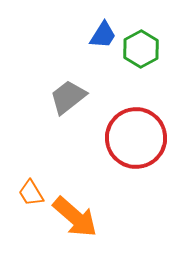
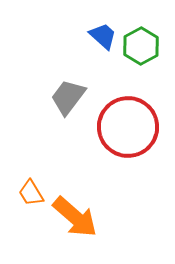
blue trapezoid: moved 1 px down; rotated 80 degrees counterclockwise
green hexagon: moved 3 px up
gray trapezoid: rotated 15 degrees counterclockwise
red circle: moved 8 px left, 11 px up
